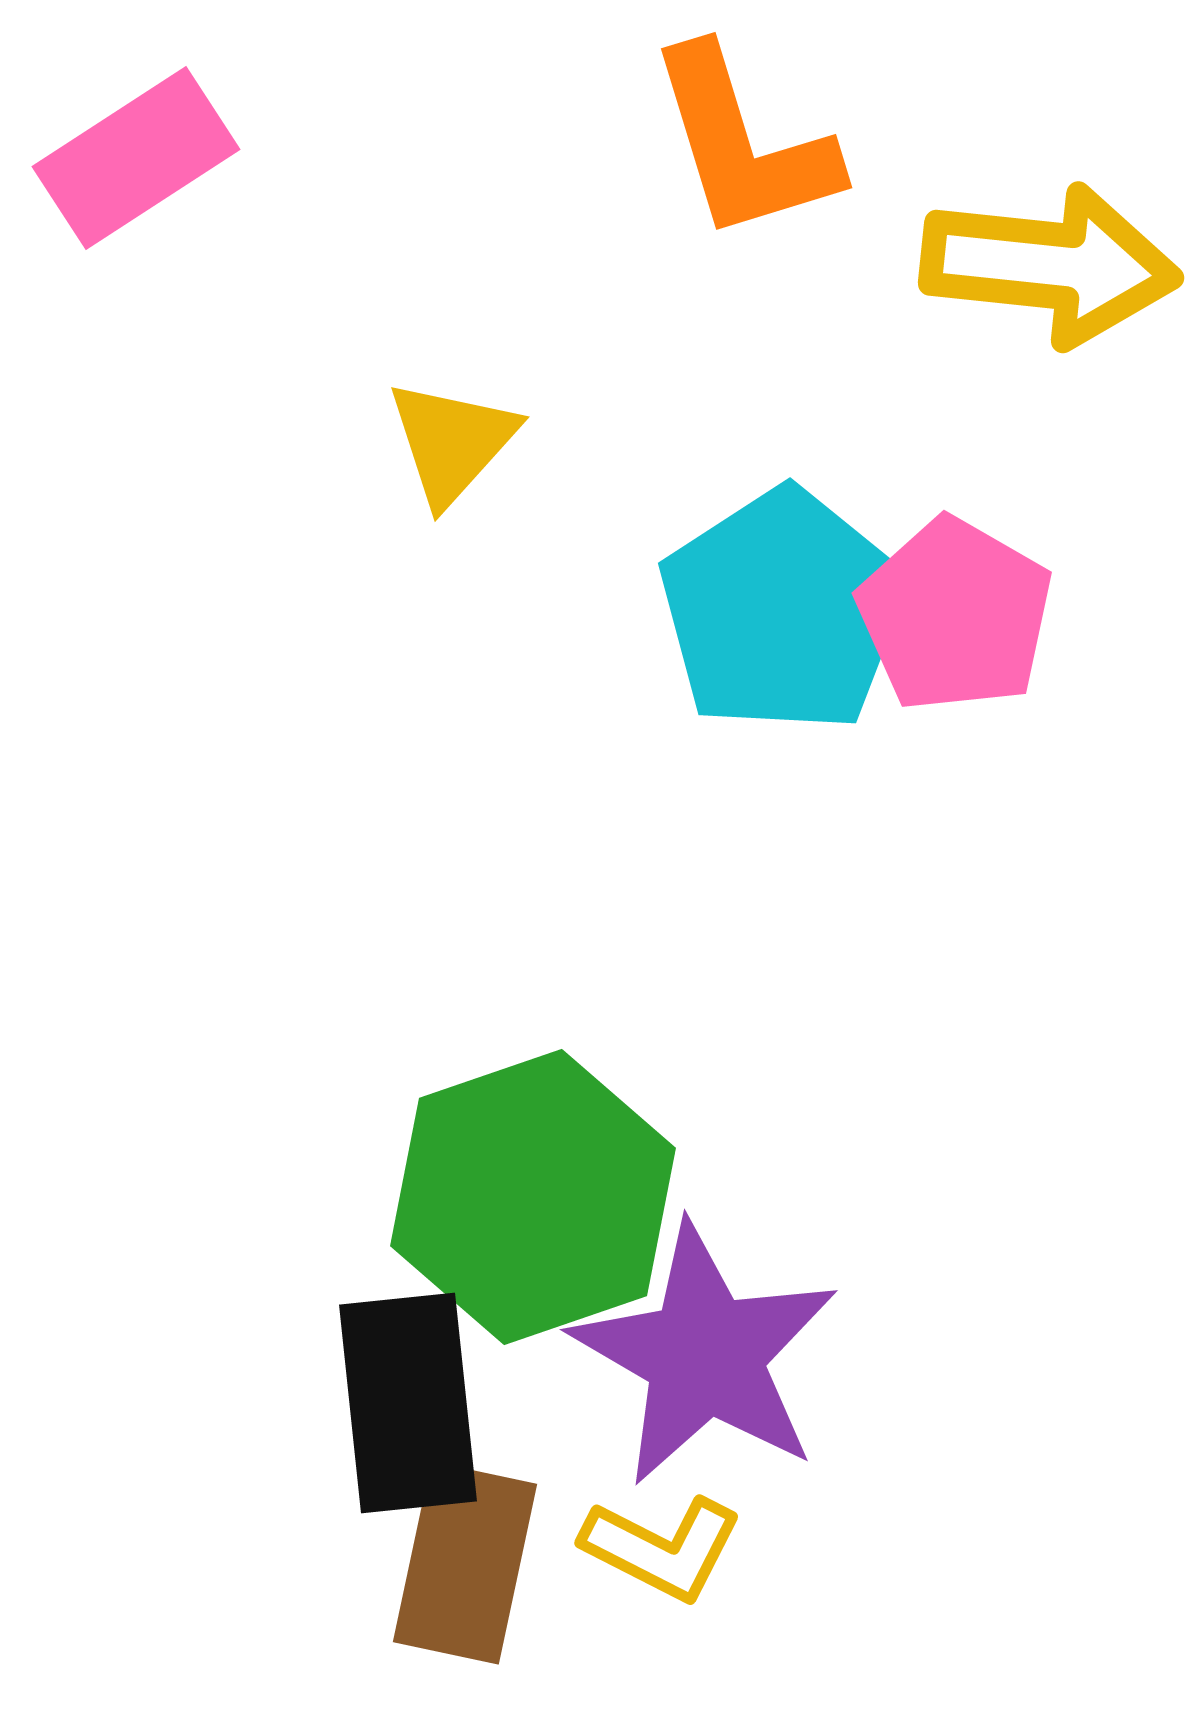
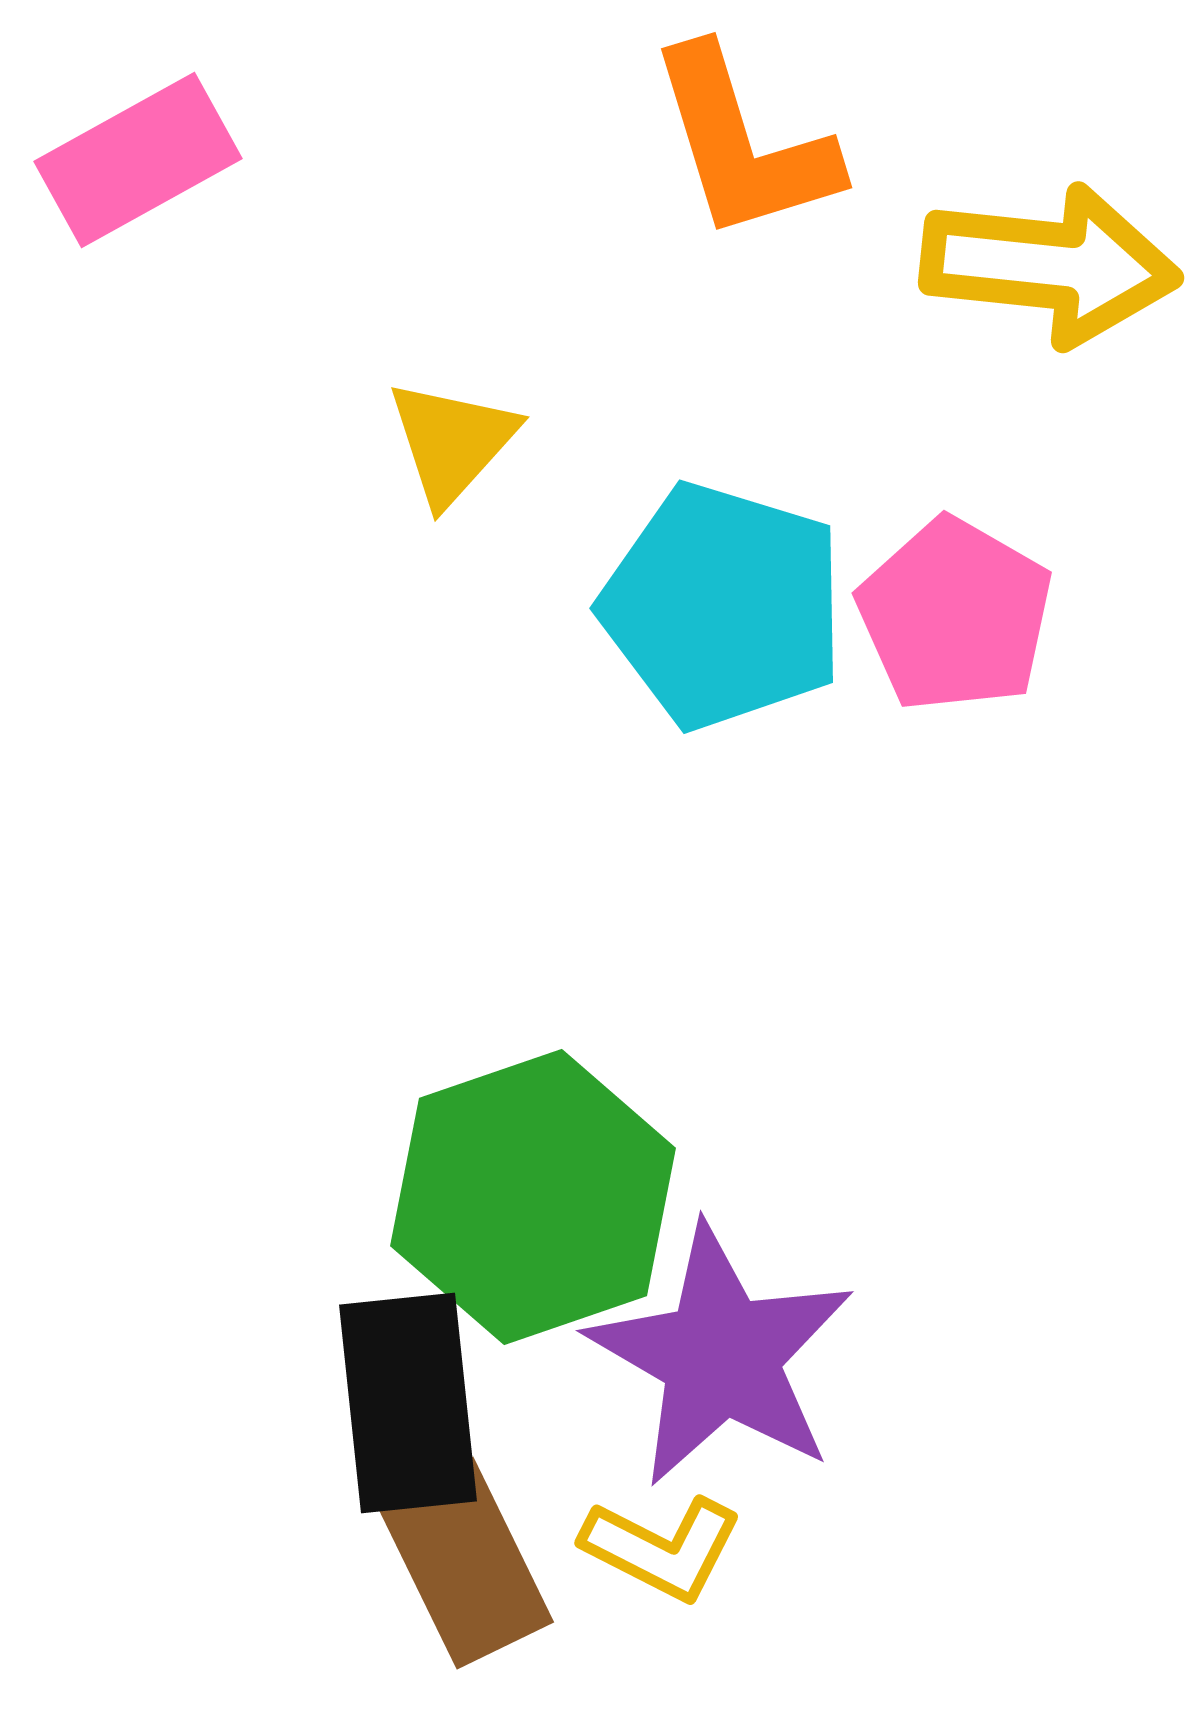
pink rectangle: moved 2 px right, 2 px down; rotated 4 degrees clockwise
cyan pentagon: moved 60 px left, 5 px up; rotated 22 degrees counterclockwise
purple star: moved 16 px right, 1 px down
brown rectangle: rotated 38 degrees counterclockwise
